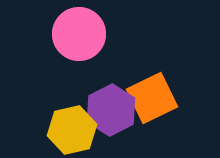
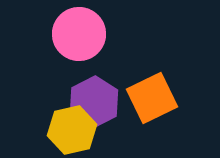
purple hexagon: moved 17 px left, 8 px up
